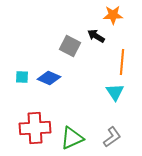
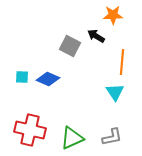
blue diamond: moved 1 px left, 1 px down
red cross: moved 5 px left, 2 px down; rotated 16 degrees clockwise
gray L-shape: rotated 25 degrees clockwise
